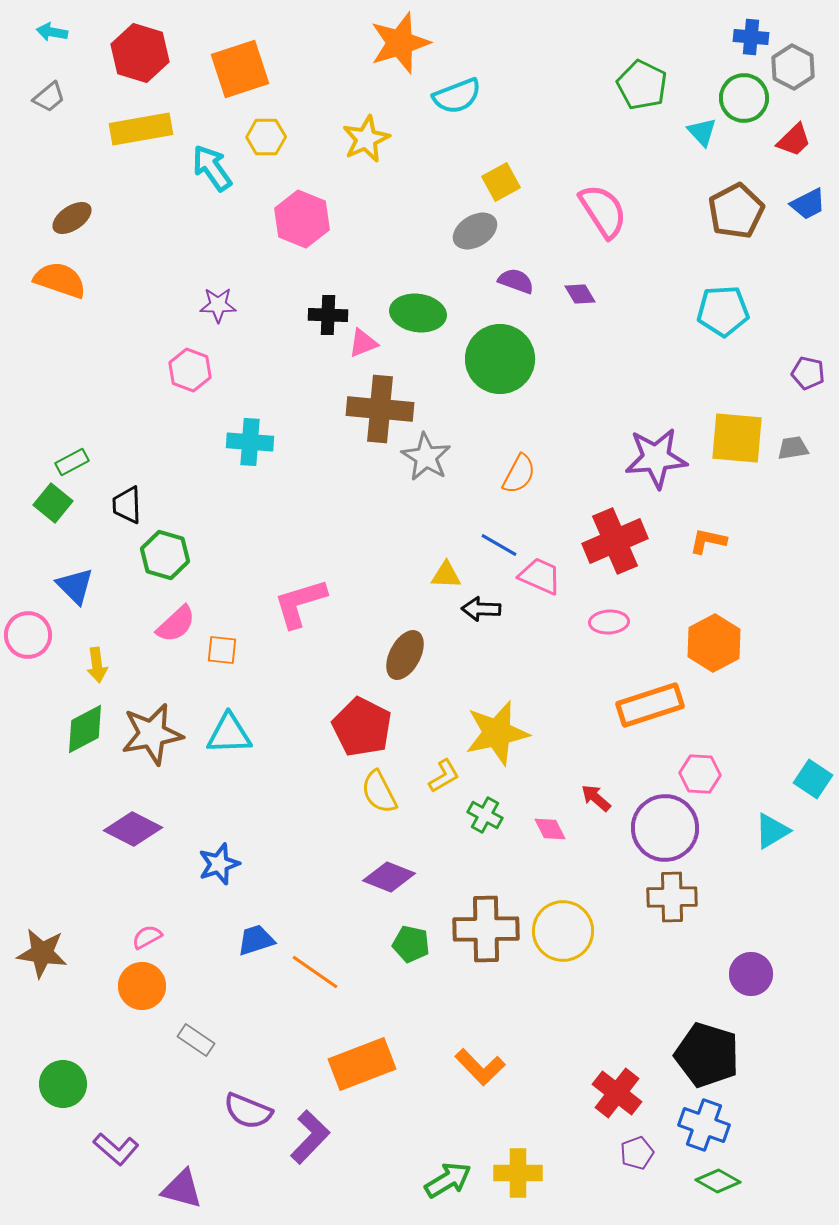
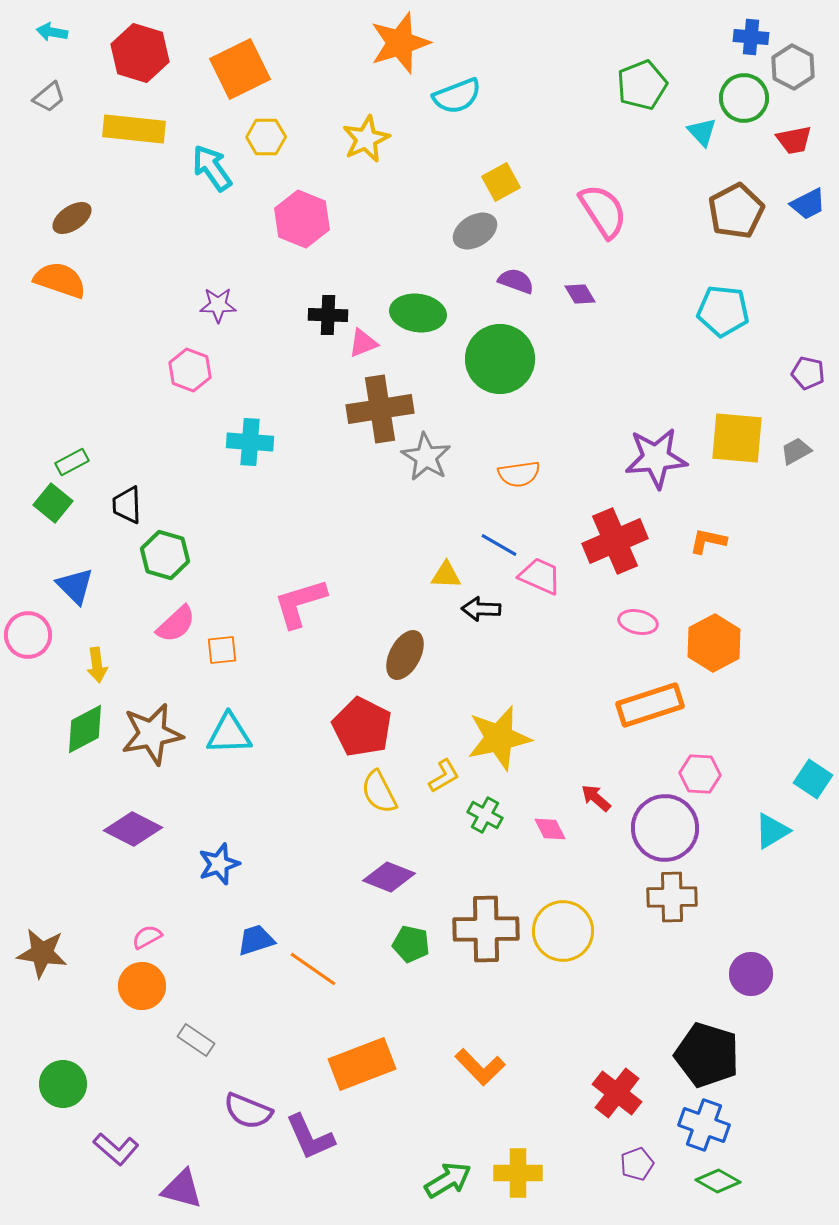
orange square at (240, 69): rotated 8 degrees counterclockwise
green pentagon at (642, 85): rotated 24 degrees clockwise
yellow rectangle at (141, 129): moved 7 px left; rotated 16 degrees clockwise
red trapezoid at (794, 140): rotated 33 degrees clockwise
cyan pentagon at (723, 311): rotated 9 degrees clockwise
brown cross at (380, 409): rotated 14 degrees counterclockwise
gray trapezoid at (793, 448): moved 3 px right, 3 px down; rotated 20 degrees counterclockwise
orange semicircle at (519, 474): rotated 54 degrees clockwise
pink ellipse at (609, 622): moved 29 px right; rotated 15 degrees clockwise
orange square at (222, 650): rotated 12 degrees counterclockwise
yellow star at (497, 733): moved 2 px right, 5 px down
orange line at (315, 972): moved 2 px left, 3 px up
purple L-shape at (310, 1137): rotated 112 degrees clockwise
purple pentagon at (637, 1153): moved 11 px down
